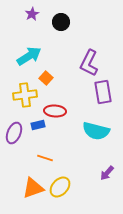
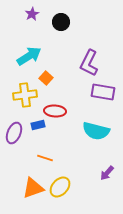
purple rectangle: rotated 70 degrees counterclockwise
